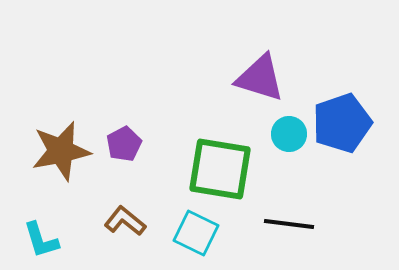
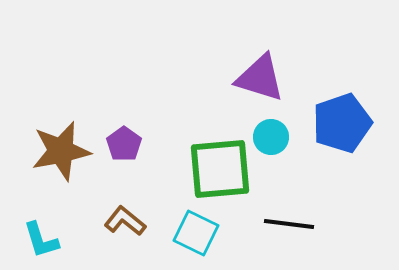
cyan circle: moved 18 px left, 3 px down
purple pentagon: rotated 8 degrees counterclockwise
green square: rotated 14 degrees counterclockwise
